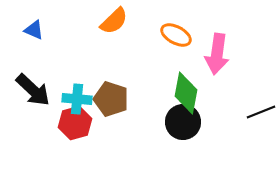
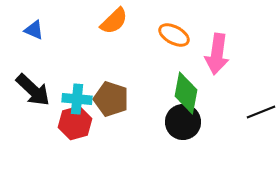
orange ellipse: moved 2 px left
